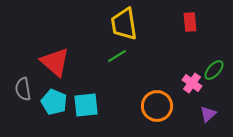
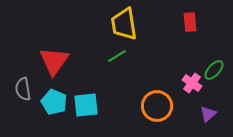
red triangle: moved 1 px left, 1 px up; rotated 24 degrees clockwise
